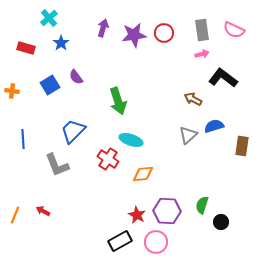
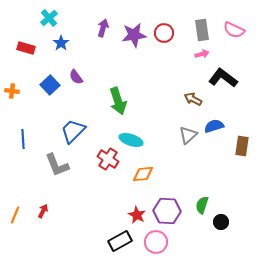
blue square: rotated 12 degrees counterclockwise
red arrow: rotated 88 degrees clockwise
